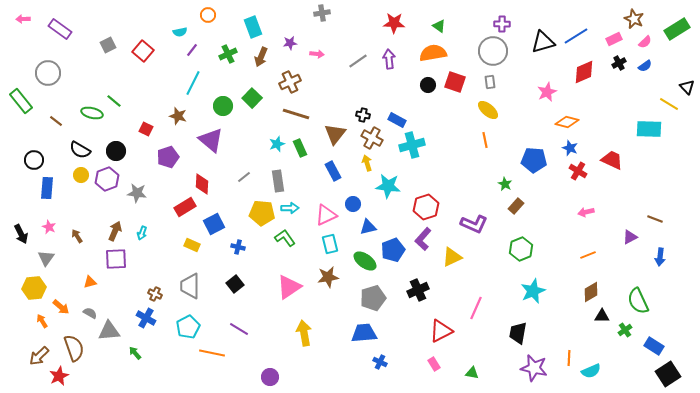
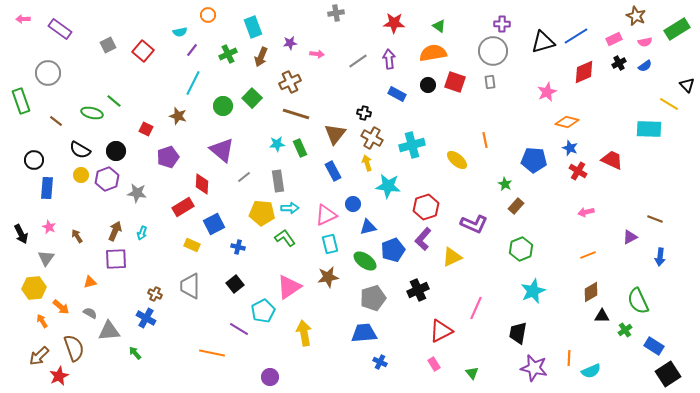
gray cross at (322, 13): moved 14 px right
brown star at (634, 19): moved 2 px right, 3 px up
pink semicircle at (645, 42): rotated 32 degrees clockwise
black triangle at (687, 87): moved 2 px up
green rectangle at (21, 101): rotated 20 degrees clockwise
yellow ellipse at (488, 110): moved 31 px left, 50 px down
black cross at (363, 115): moved 1 px right, 2 px up
blue rectangle at (397, 120): moved 26 px up
purple triangle at (211, 140): moved 11 px right, 10 px down
cyan star at (277, 144): rotated 14 degrees clockwise
red rectangle at (185, 207): moved 2 px left
cyan pentagon at (188, 327): moved 75 px right, 16 px up
green triangle at (472, 373): rotated 40 degrees clockwise
